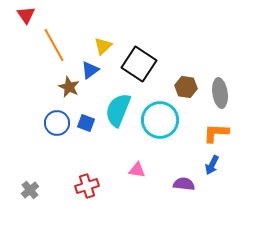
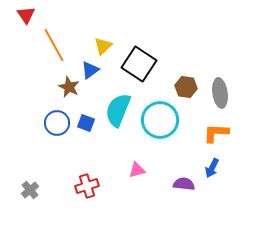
blue arrow: moved 3 px down
pink triangle: rotated 24 degrees counterclockwise
